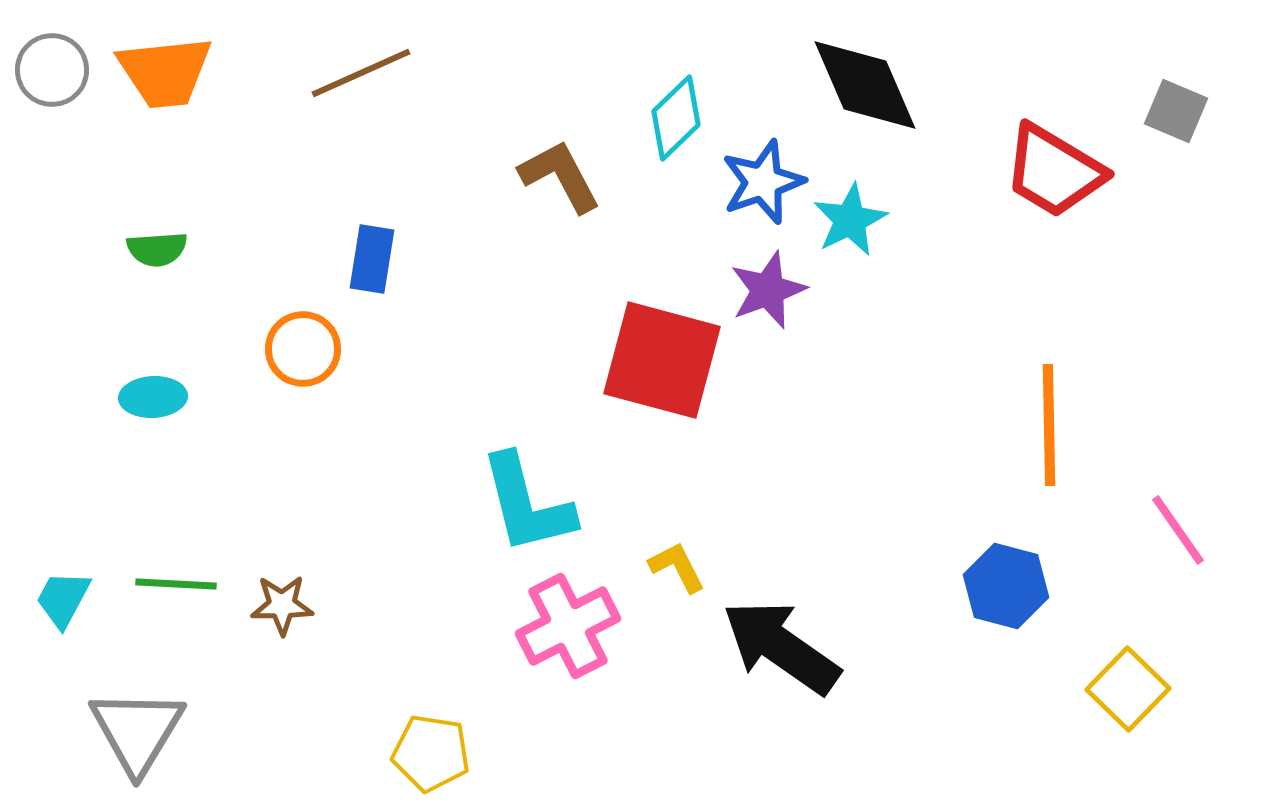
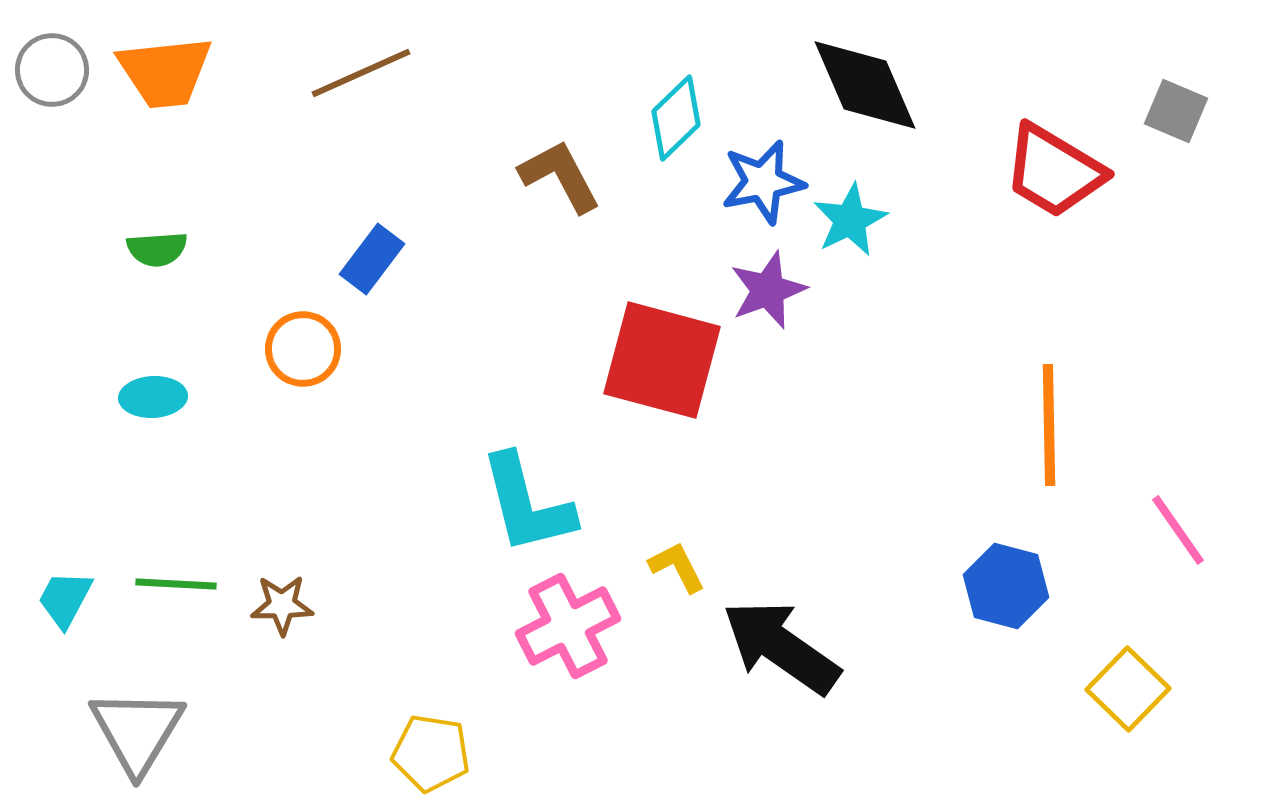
blue star: rotated 8 degrees clockwise
blue rectangle: rotated 28 degrees clockwise
cyan trapezoid: moved 2 px right
